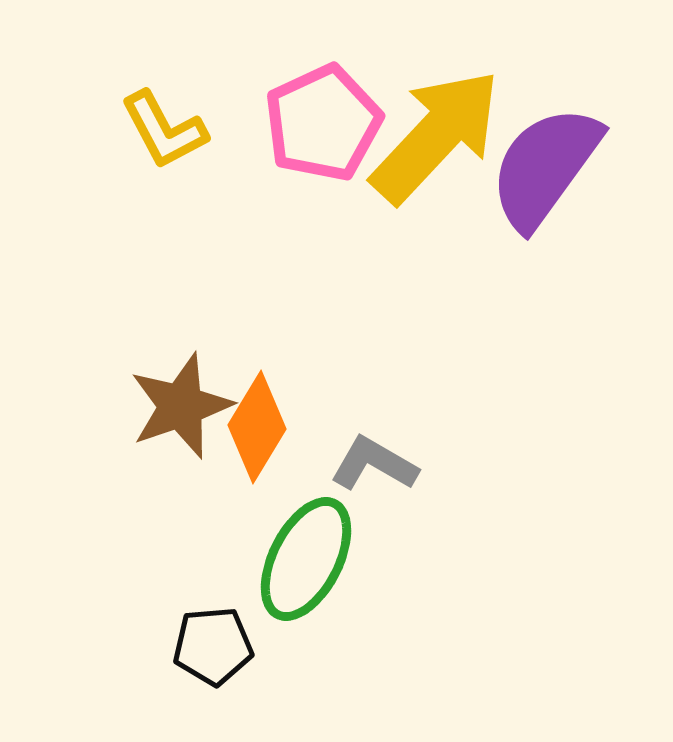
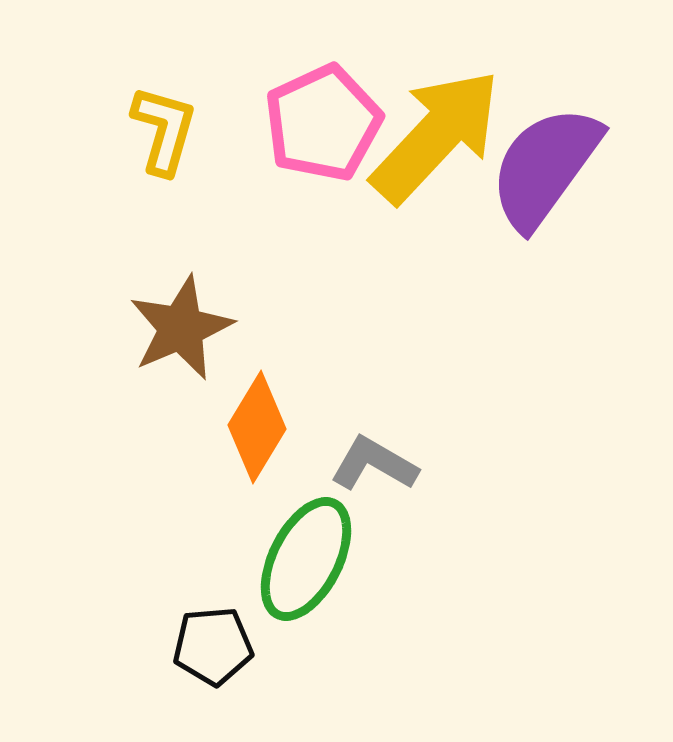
yellow L-shape: rotated 136 degrees counterclockwise
brown star: moved 78 px up; rotated 4 degrees counterclockwise
